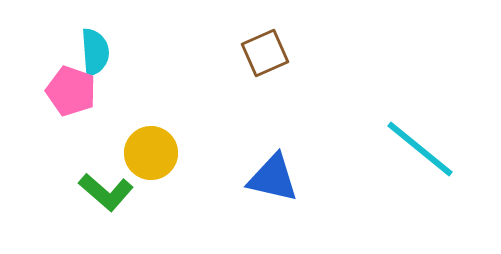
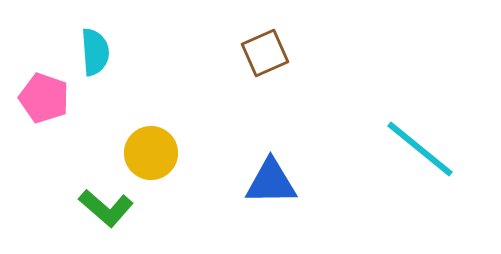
pink pentagon: moved 27 px left, 7 px down
blue triangle: moved 2 px left, 4 px down; rotated 14 degrees counterclockwise
green L-shape: moved 16 px down
